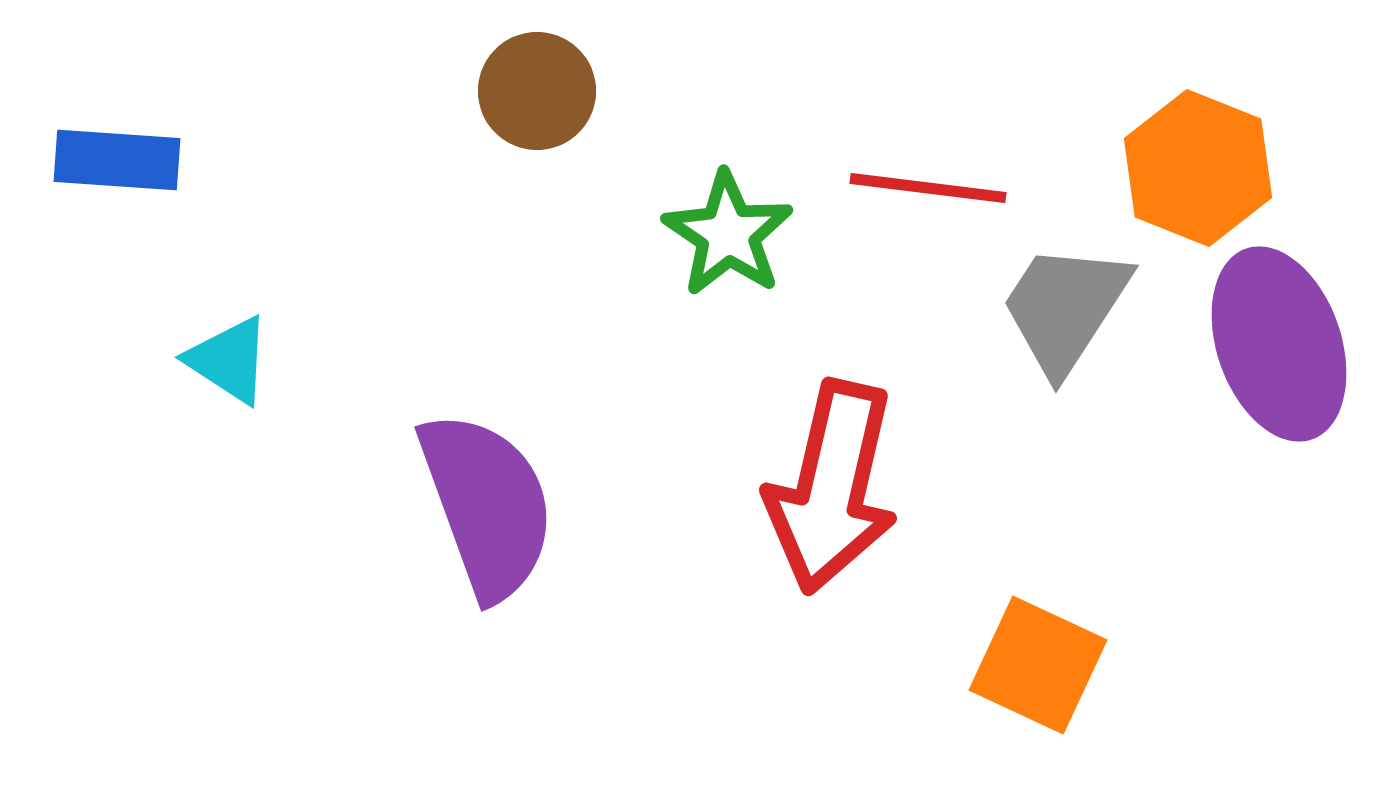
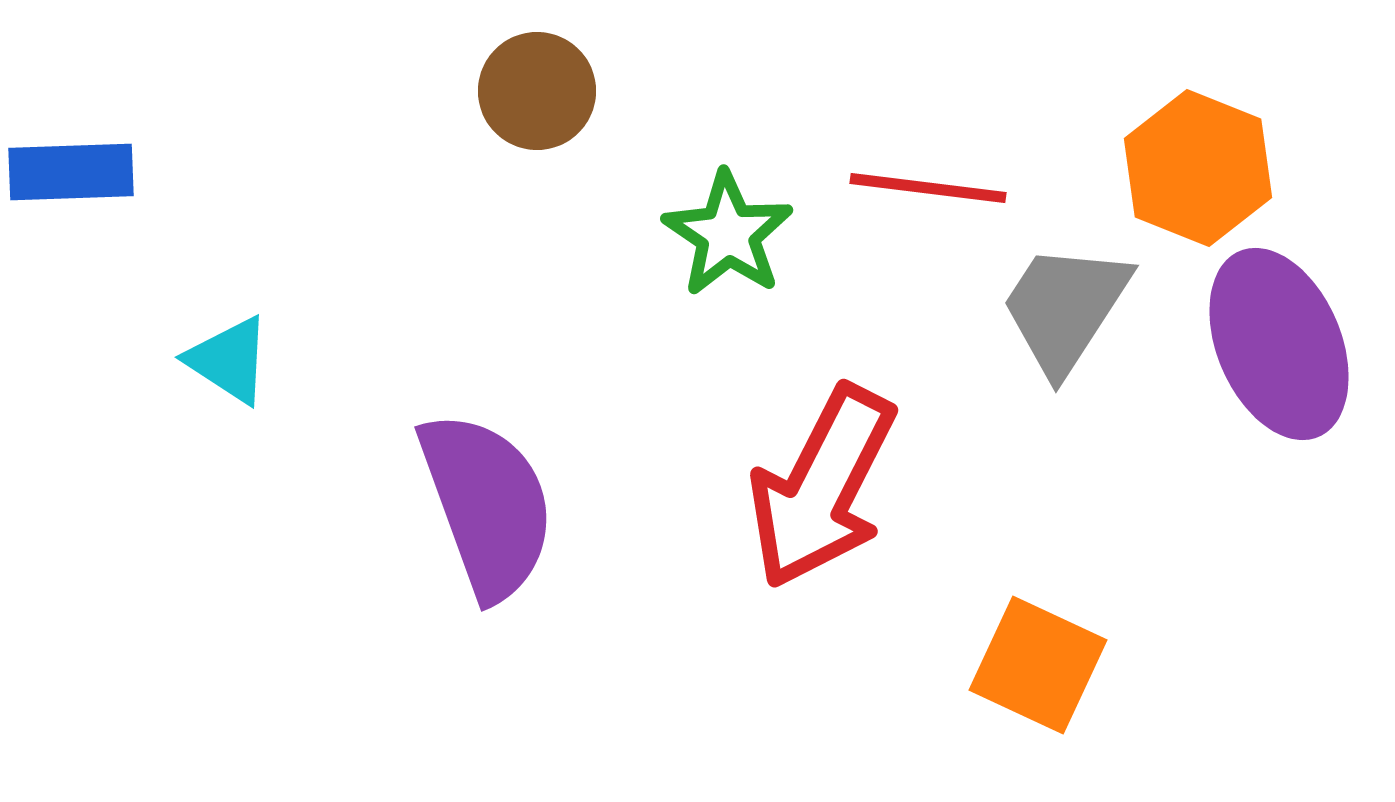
blue rectangle: moved 46 px left, 12 px down; rotated 6 degrees counterclockwise
purple ellipse: rotated 4 degrees counterclockwise
red arrow: moved 10 px left; rotated 14 degrees clockwise
